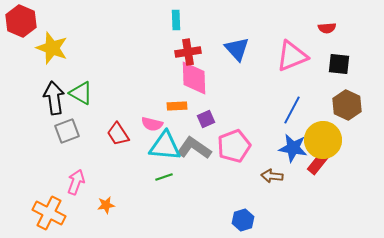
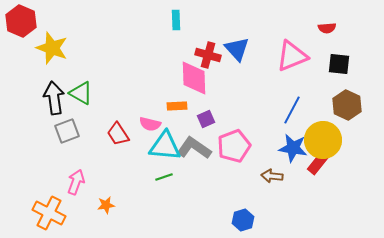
red cross: moved 20 px right, 3 px down; rotated 25 degrees clockwise
pink semicircle: moved 2 px left
